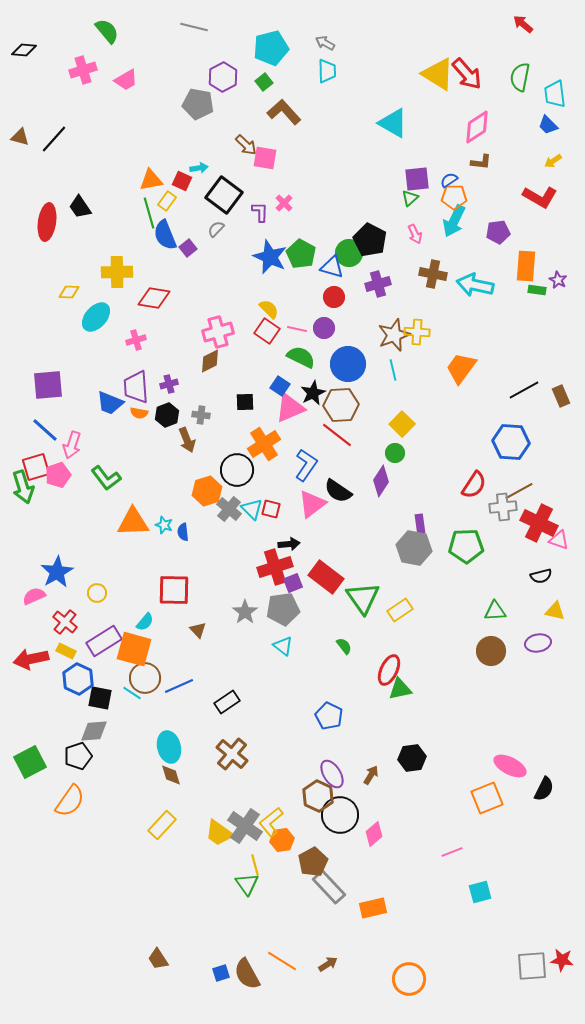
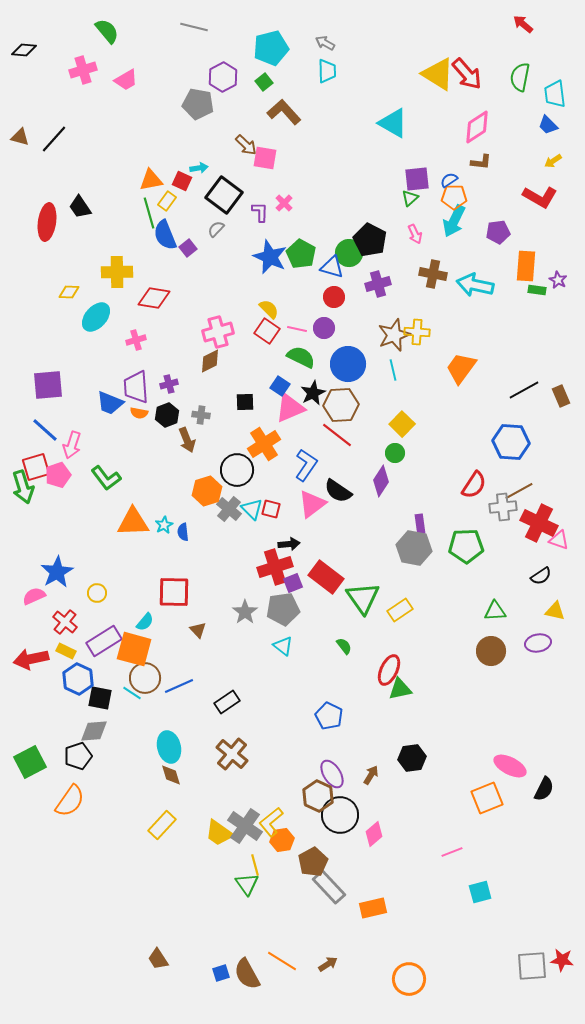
cyan star at (164, 525): rotated 24 degrees clockwise
black semicircle at (541, 576): rotated 20 degrees counterclockwise
red square at (174, 590): moved 2 px down
